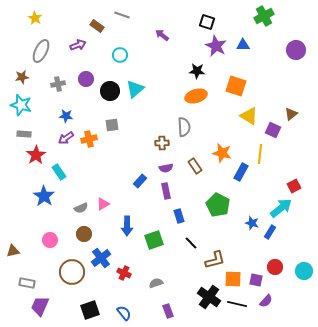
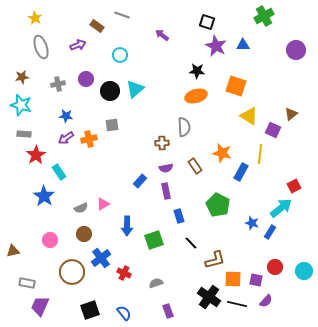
gray ellipse at (41, 51): moved 4 px up; rotated 45 degrees counterclockwise
